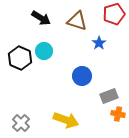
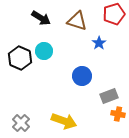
yellow arrow: moved 2 px left, 1 px down
